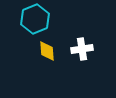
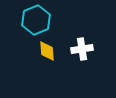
cyan hexagon: moved 1 px right, 1 px down
